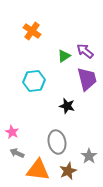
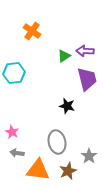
purple arrow: rotated 36 degrees counterclockwise
cyan hexagon: moved 20 px left, 8 px up
gray arrow: rotated 16 degrees counterclockwise
